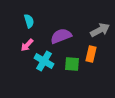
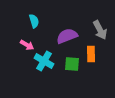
cyan semicircle: moved 5 px right
gray arrow: rotated 90 degrees clockwise
purple semicircle: moved 6 px right
pink arrow: rotated 104 degrees counterclockwise
orange rectangle: rotated 14 degrees counterclockwise
